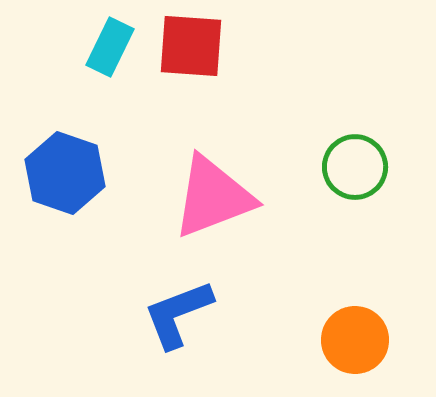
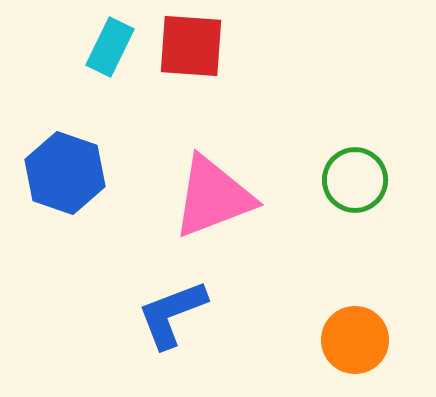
green circle: moved 13 px down
blue L-shape: moved 6 px left
